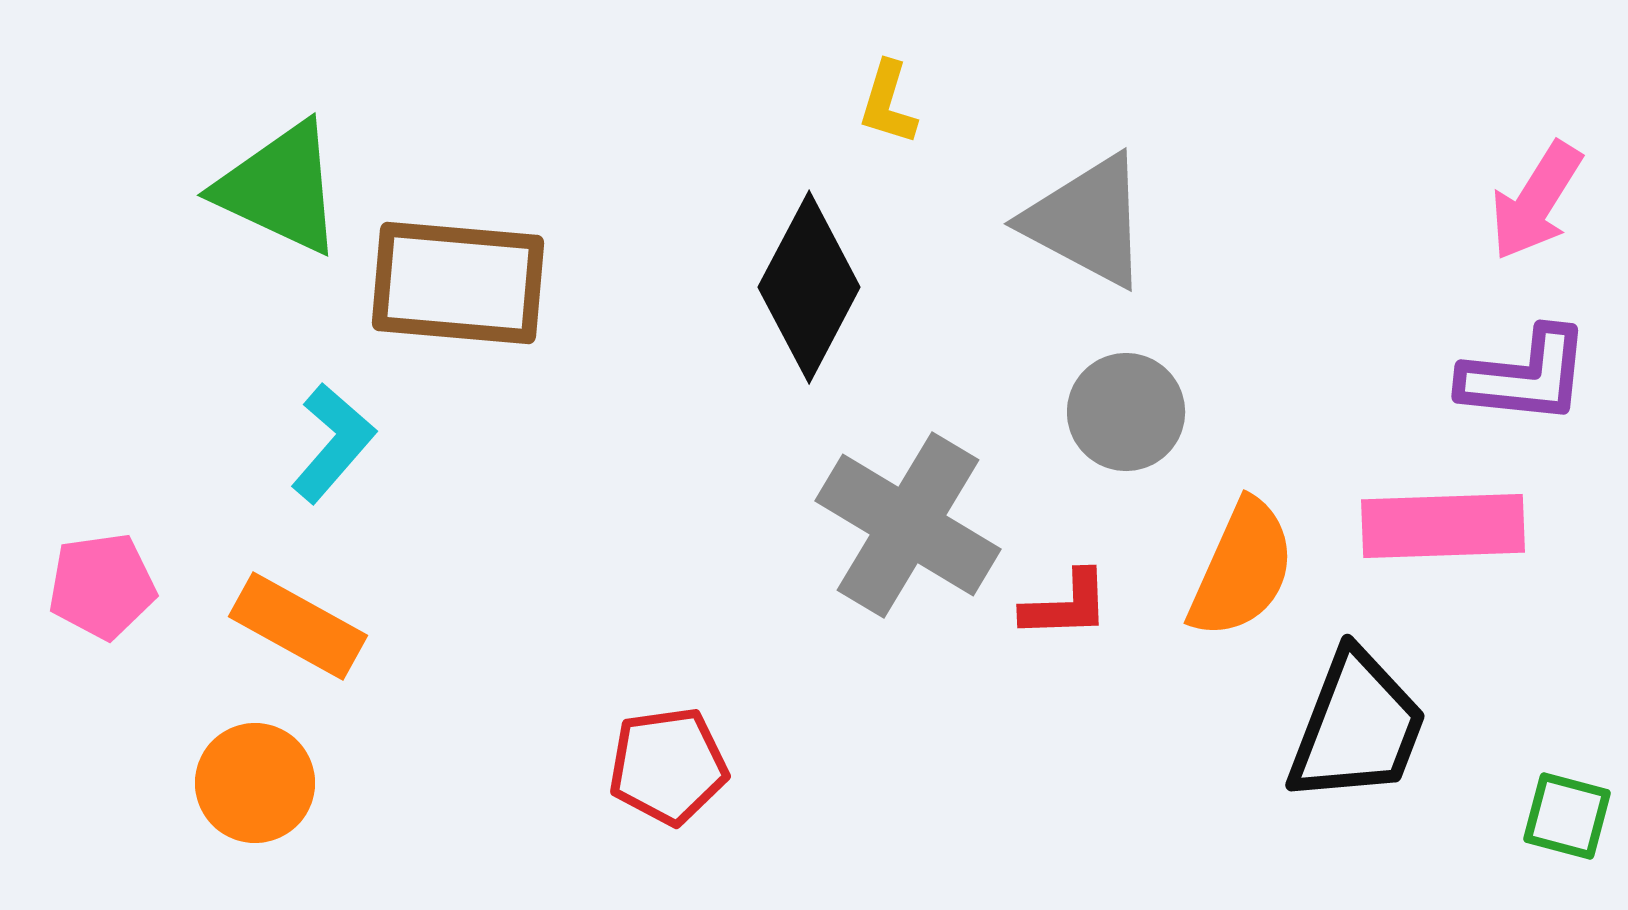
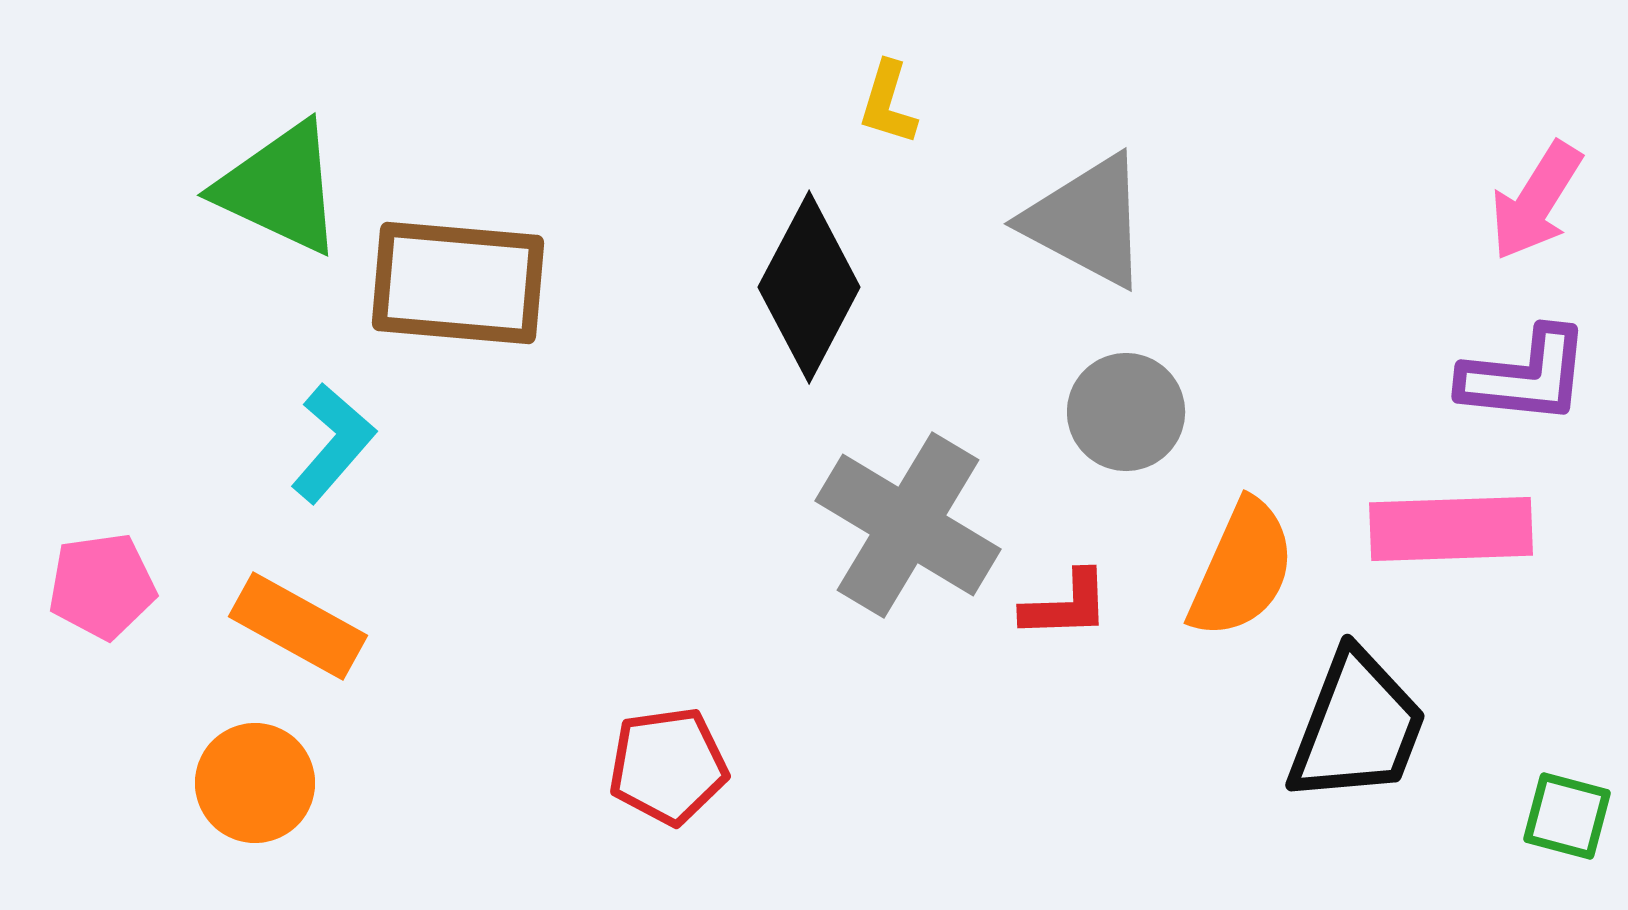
pink rectangle: moved 8 px right, 3 px down
